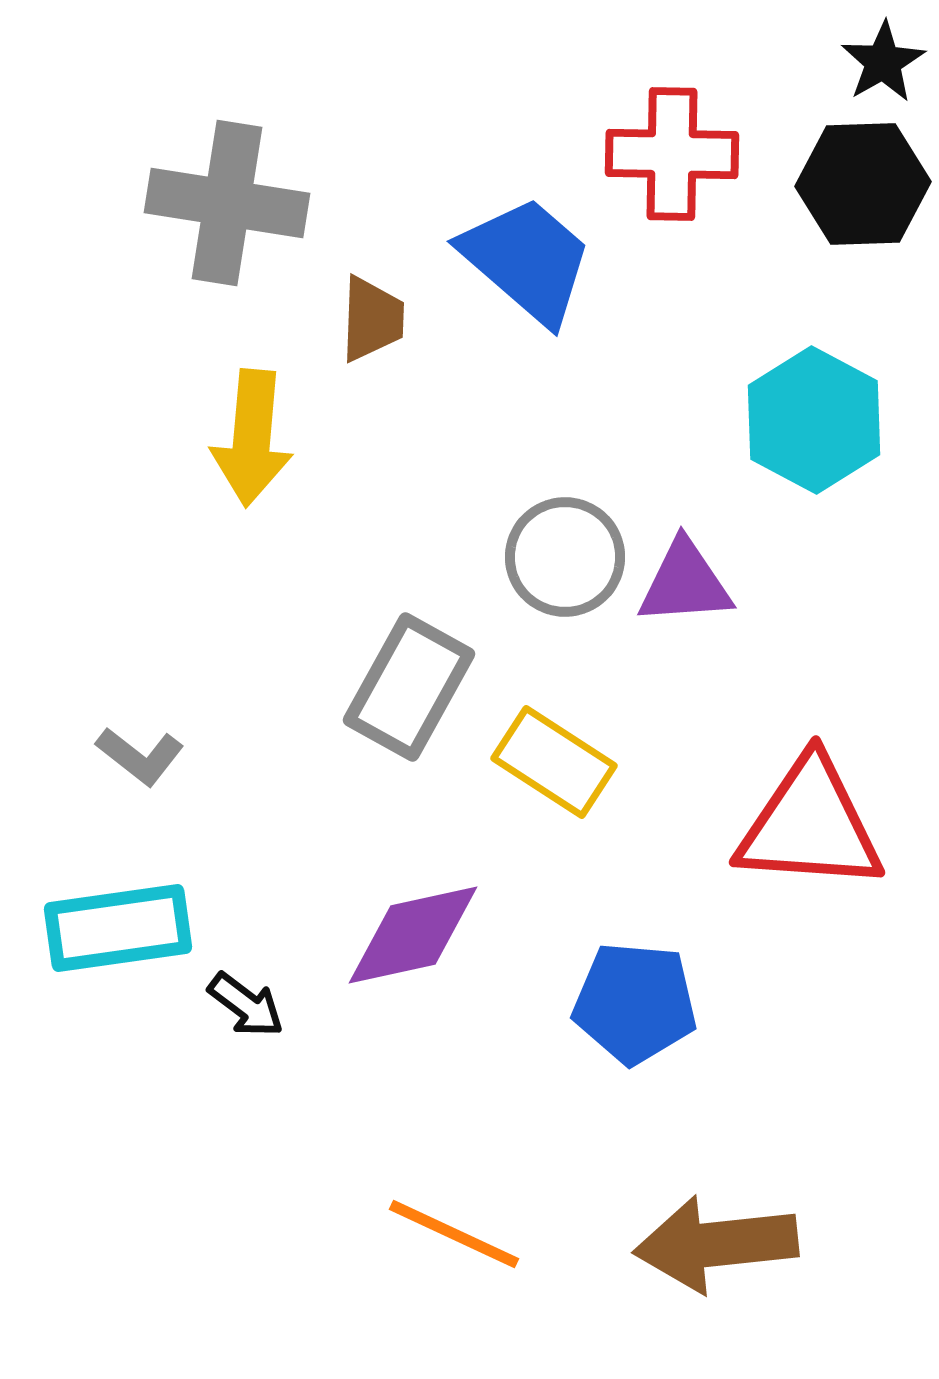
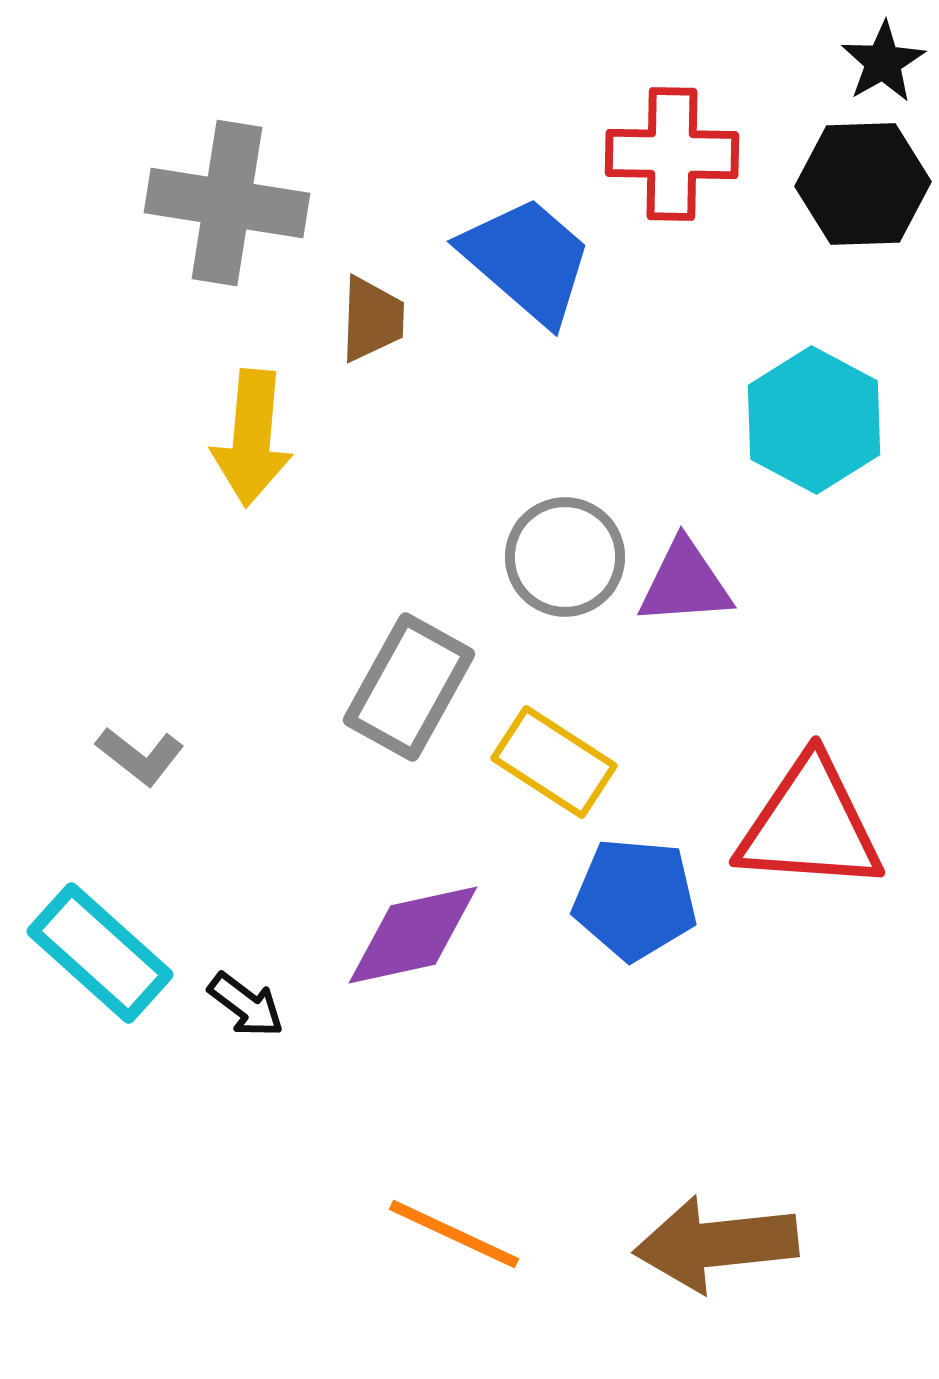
cyan rectangle: moved 18 px left, 25 px down; rotated 50 degrees clockwise
blue pentagon: moved 104 px up
